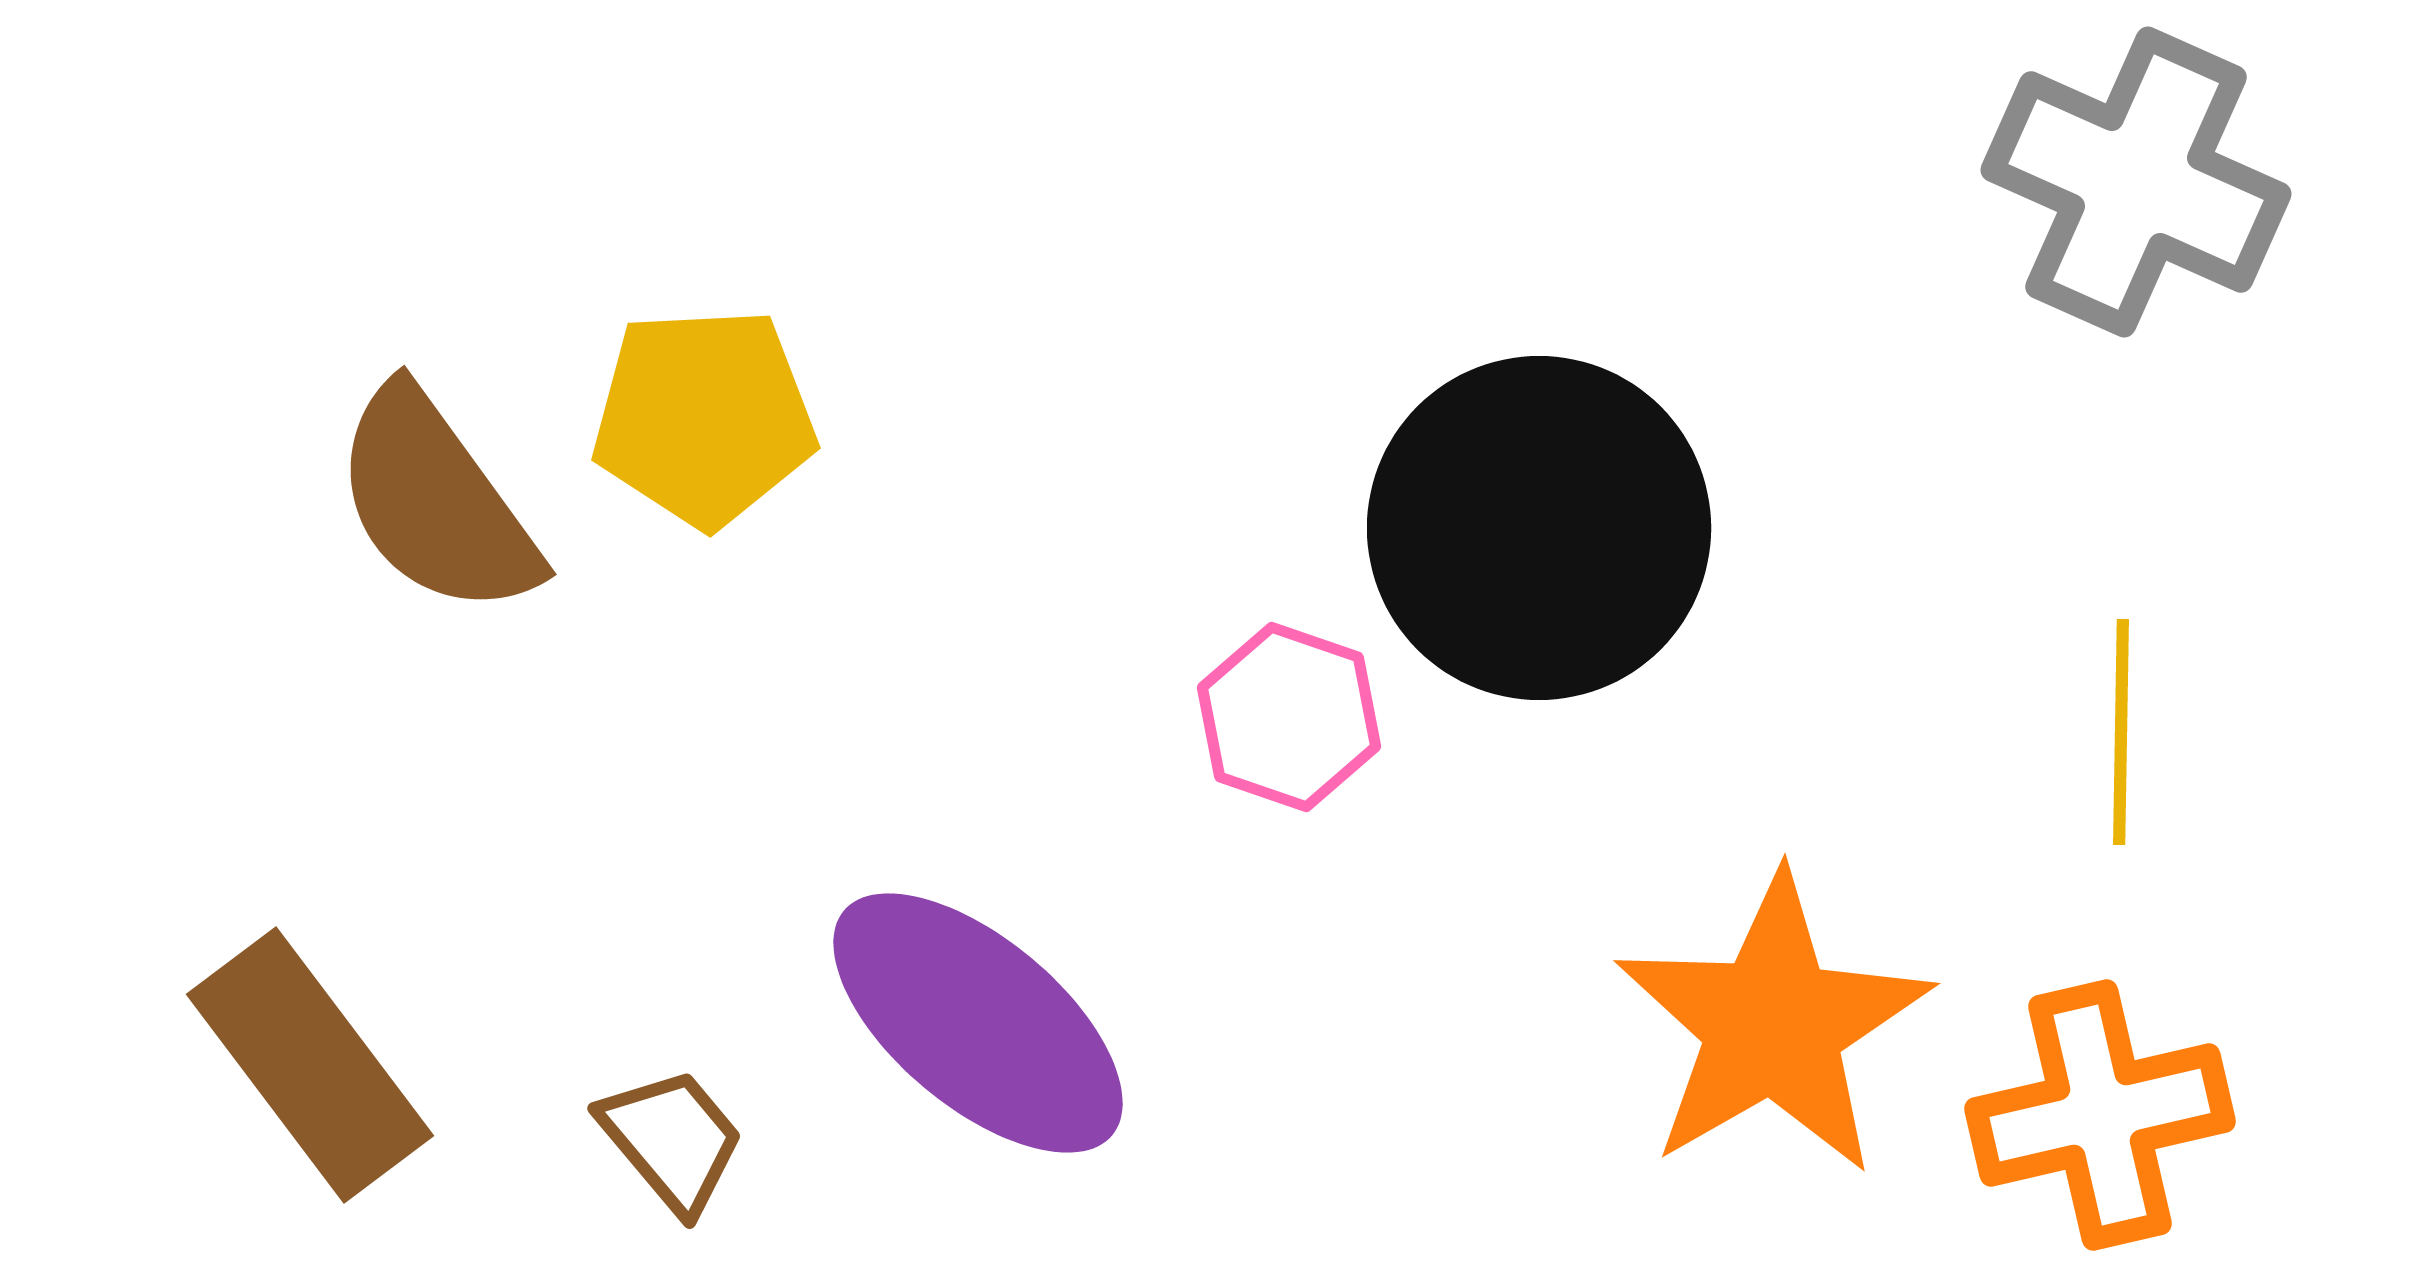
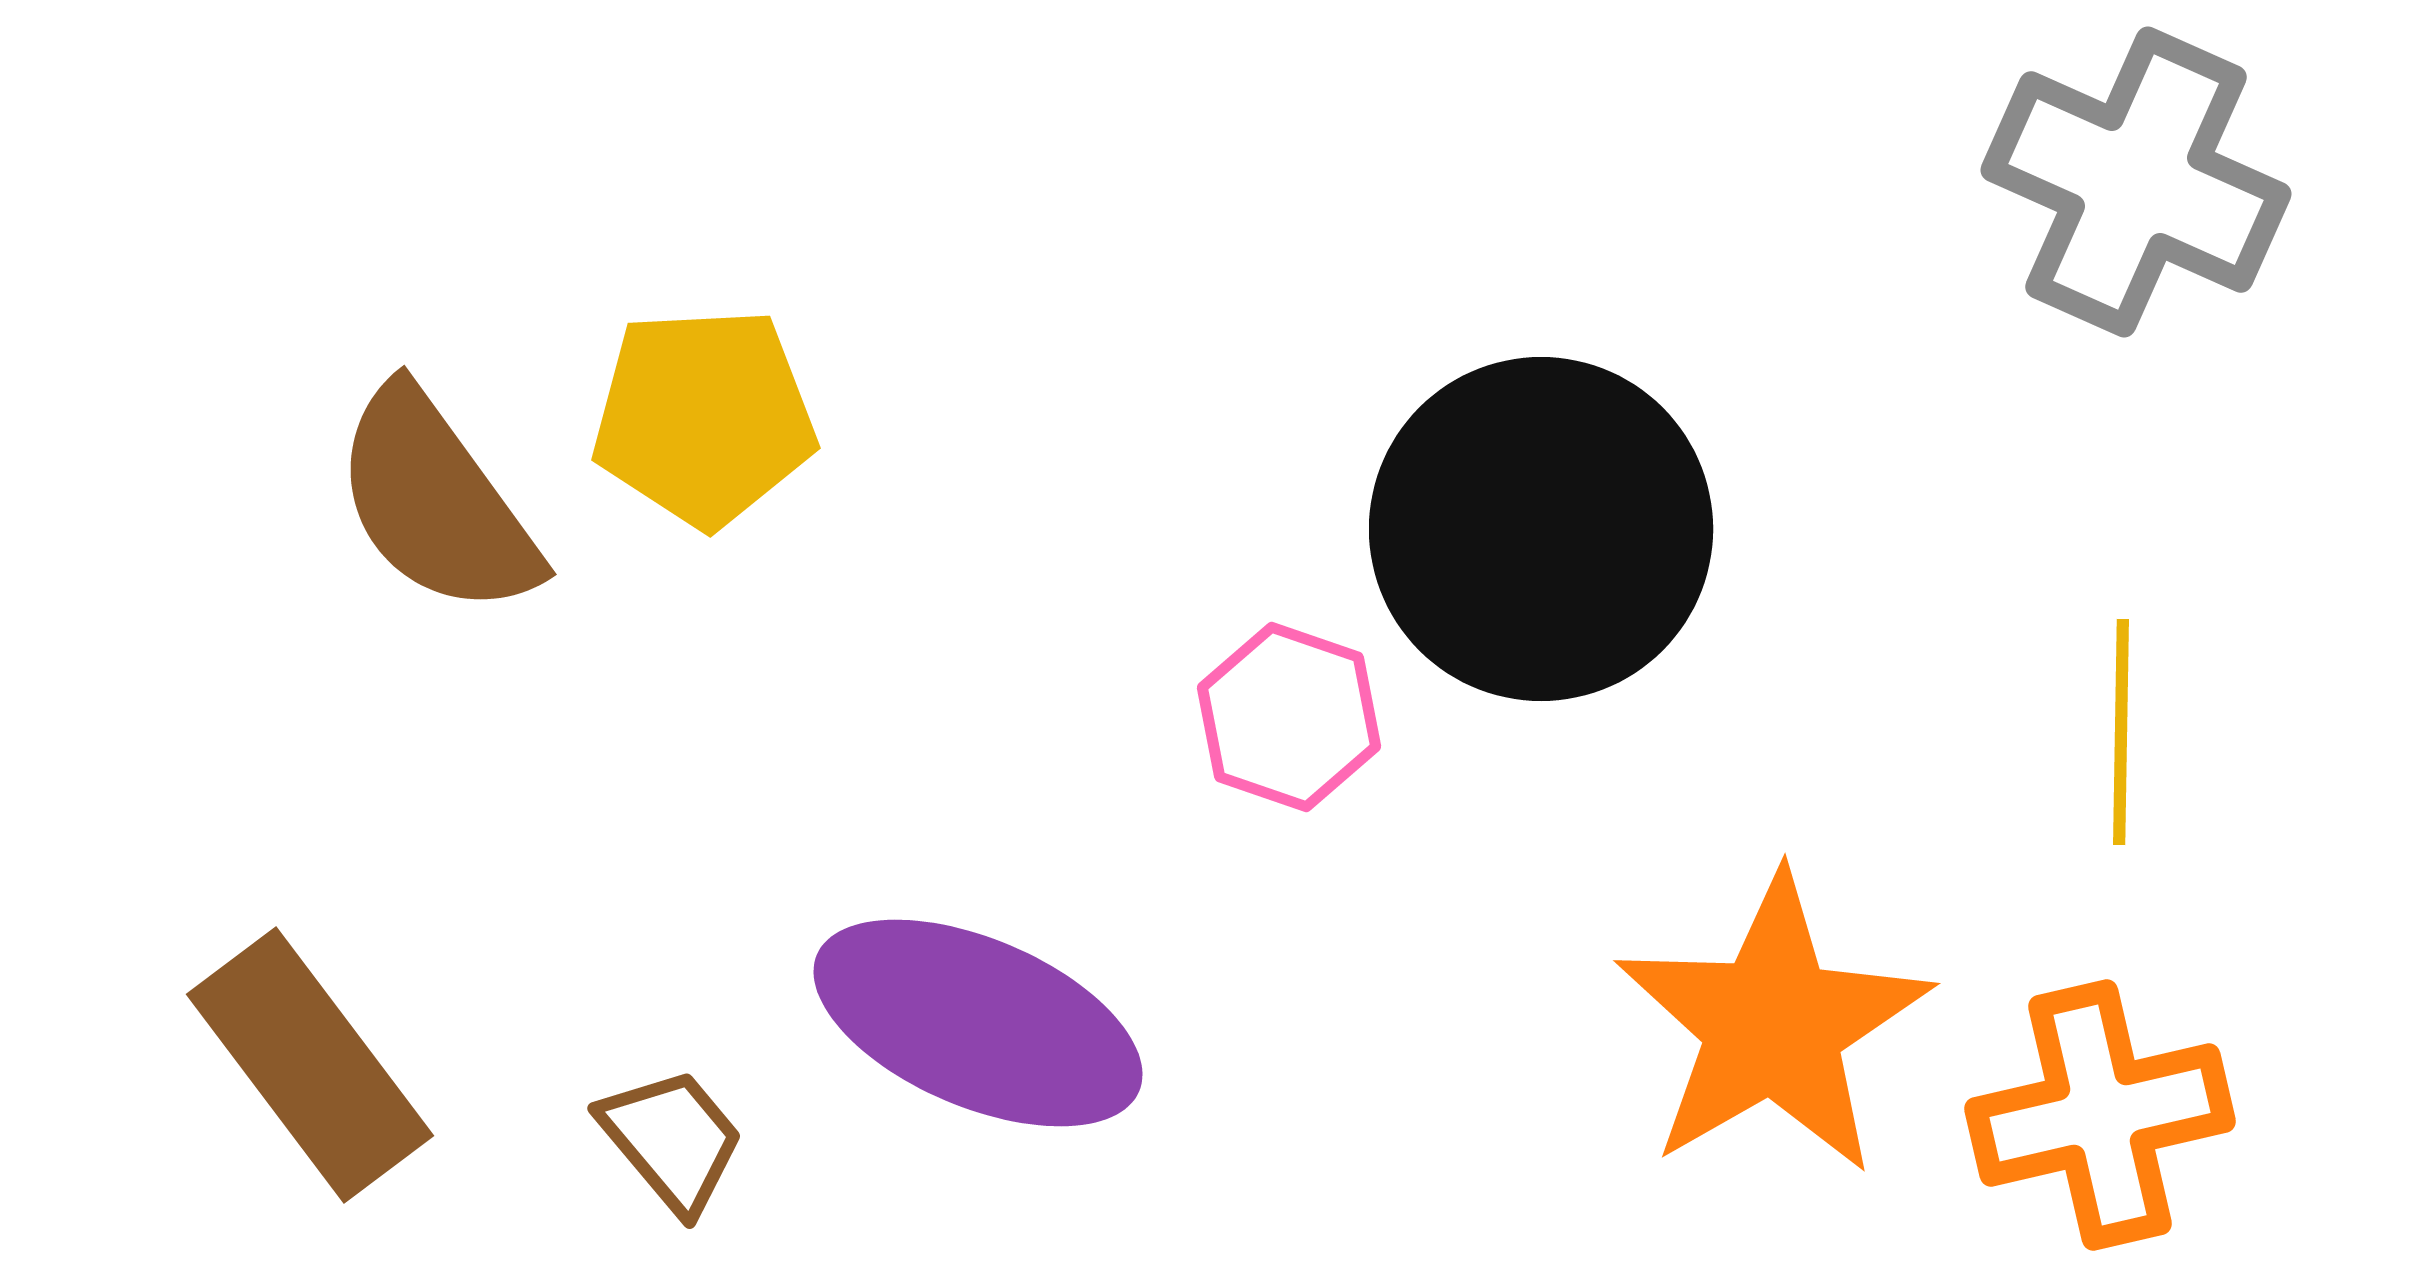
black circle: moved 2 px right, 1 px down
purple ellipse: rotated 17 degrees counterclockwise
